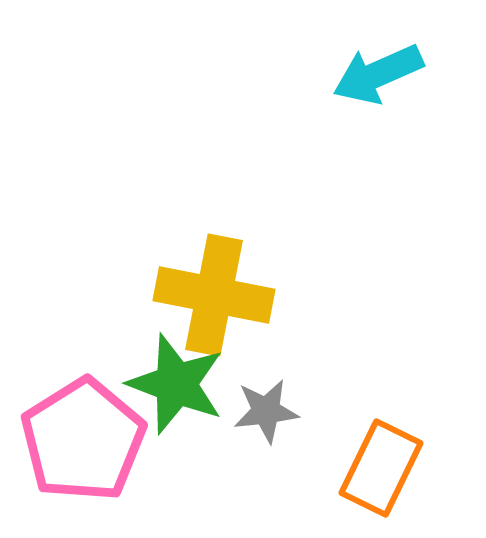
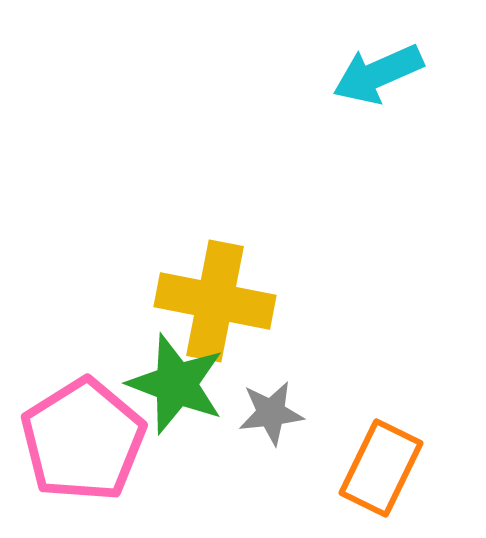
yellow cross: moved 1 px right, 6 px down
gray star: moved 5 px right, 2 px down
